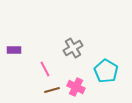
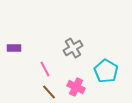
purple rectangle: moved 2 px up
brown line: moved 3 px left, 2 px down; rotated 63 degrees clockwise
